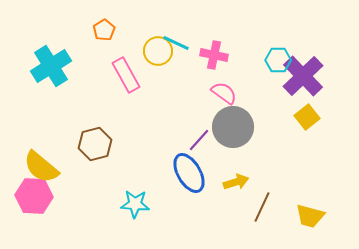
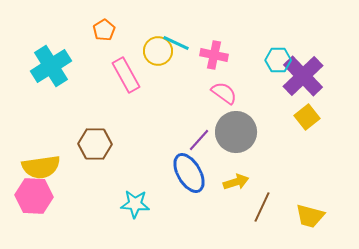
gray circle: moved 3 px right, 5 px down
brown hexagon: rotated 16 degrees clockwise
yellow semicircle: rotated 48 degrees counterclockwise
